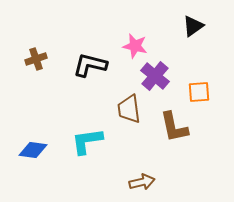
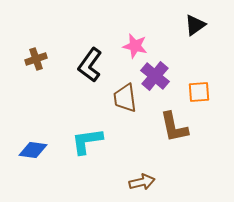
black triangle: moved 2 px right, 1 px up
black L-shape: rotated 68 degrees counterclockwise
brown trapezoid: moved 4 px left, 11 px up
